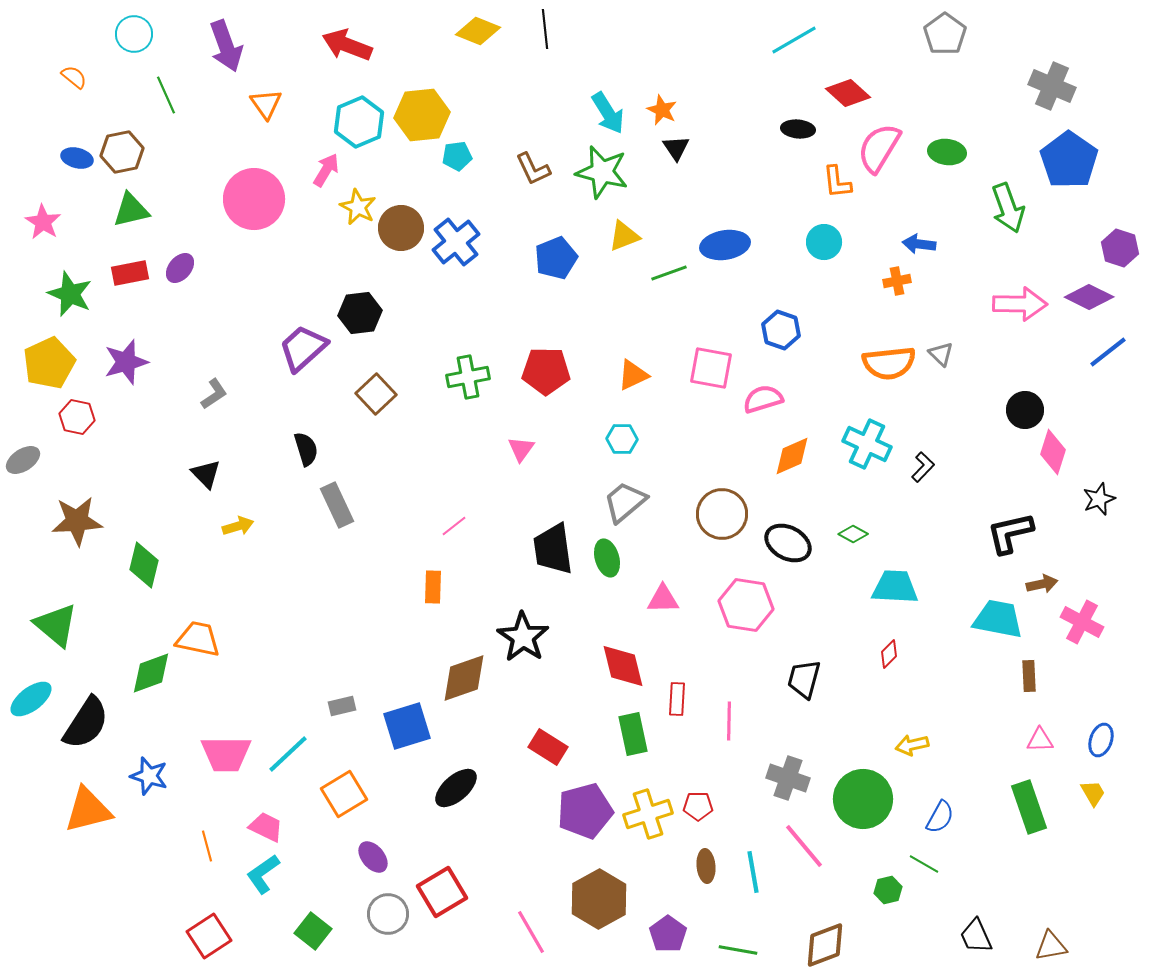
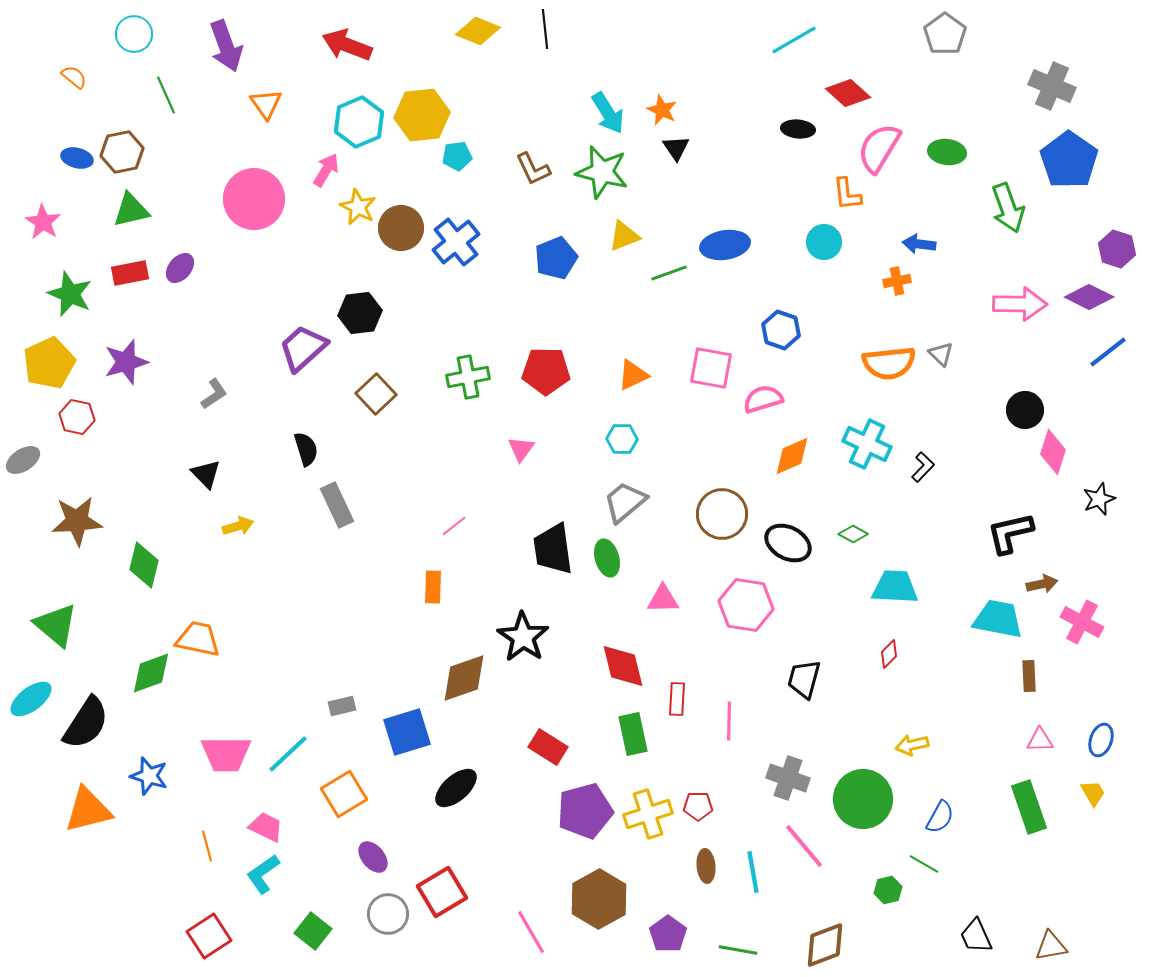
orange L-shape at (837, 182): moved 10 px right, 12 px down
purple hexagon at (1120, 248): moved 3 px left, 1 px down
blue square at (407, 726): moved 6 px down
